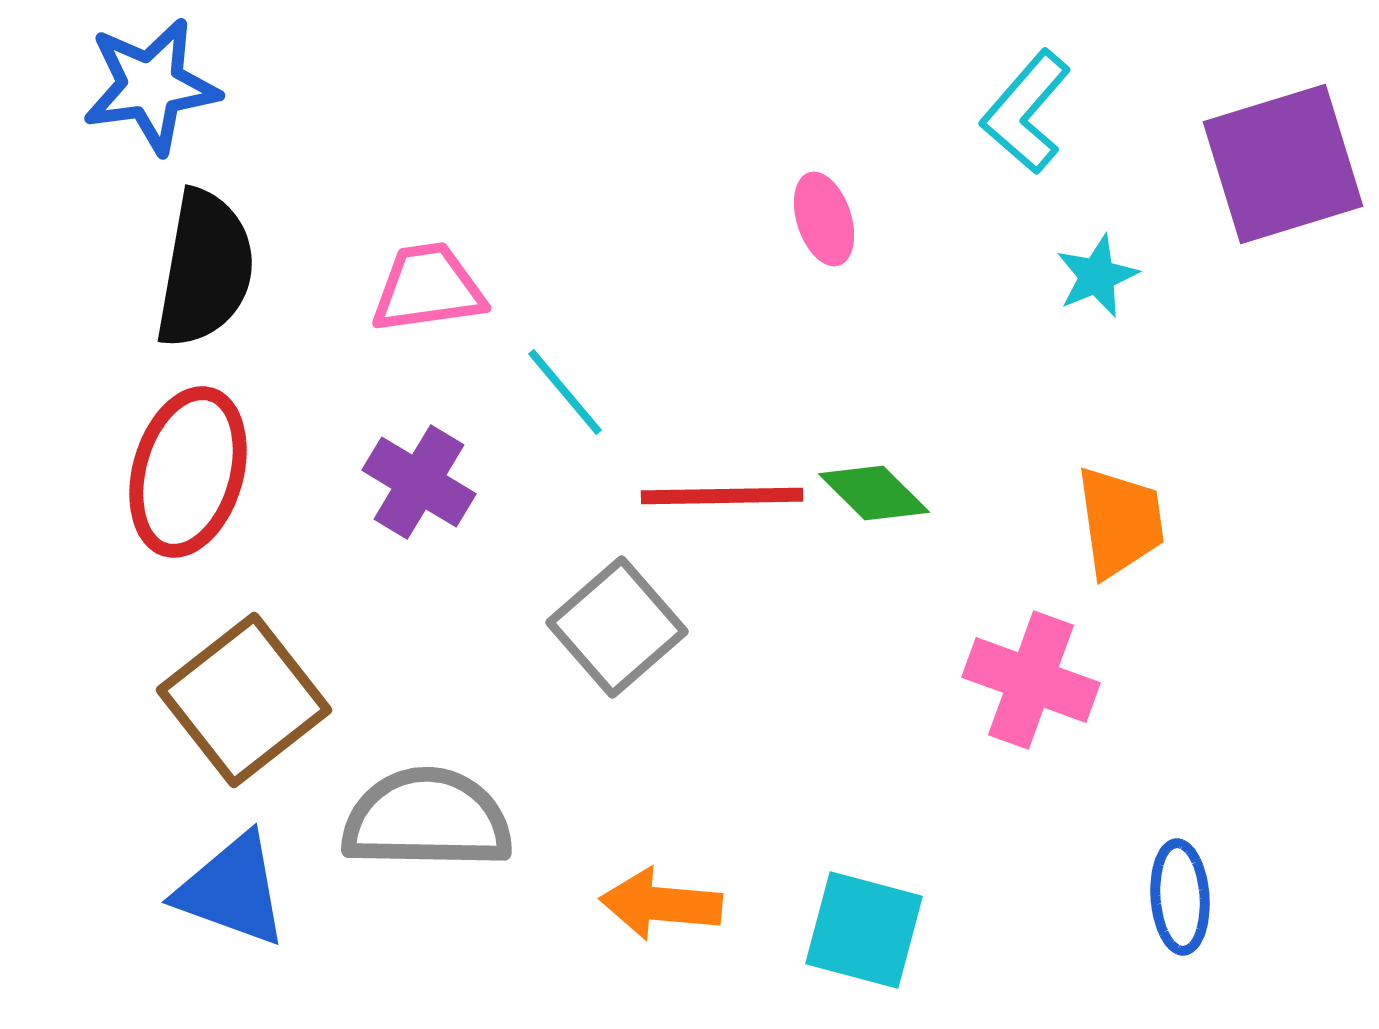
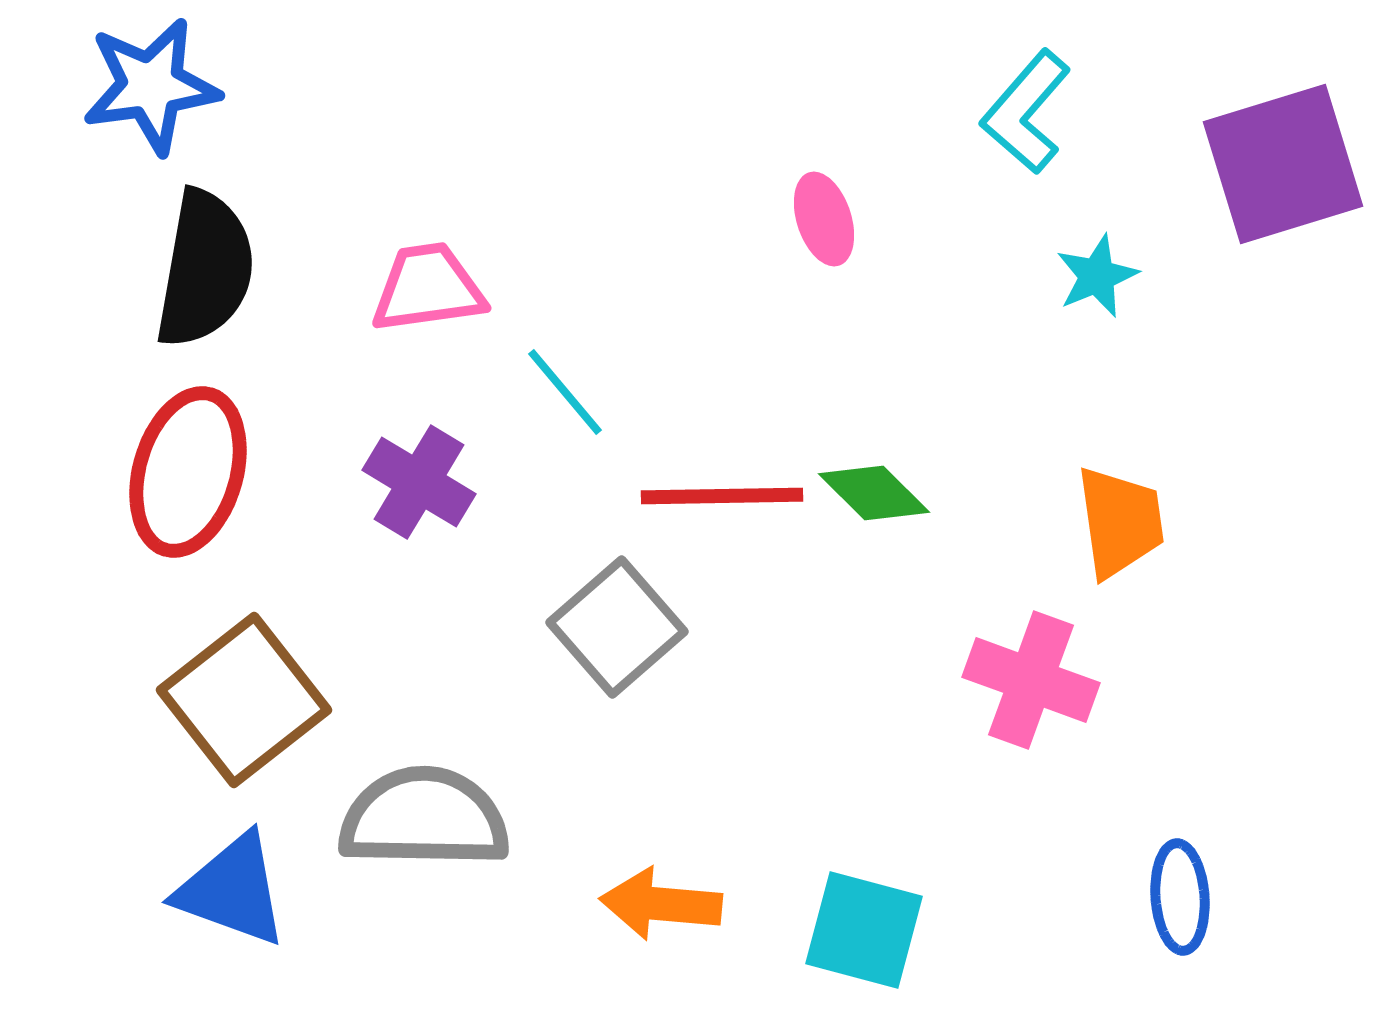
gray semicircle: moved 3 px left, 1 px up
